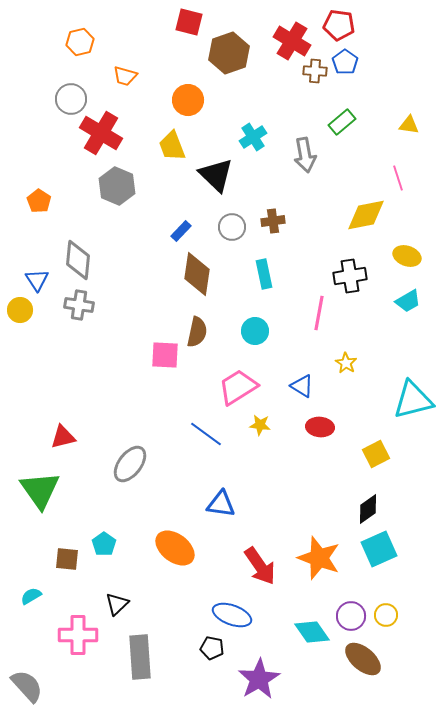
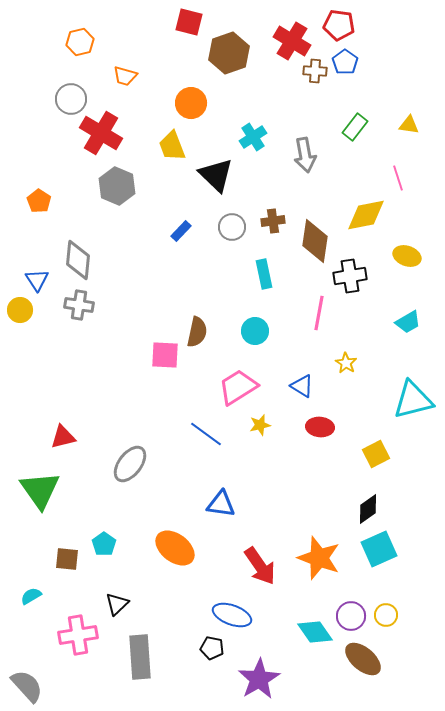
orange circle at (188, 100): moved 3 px right, 3 px down
green rectangle at (342, 122): moved 13 px right, 5 px down; rotated 12 degrees counterclockwise
brown diamond at (197, 274): moved 118 px right, 33 px up
cyan trapezoid at (408, 301): moved 21 px down
yellow star at (260, 425): rotated 20 degrees counterclockwise
cyan diamond at (312, 632): moved 3 px right
pink cross at (78, 635): rotated 9 degrees counterclockwise
